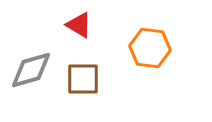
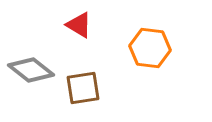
gray diamond: rotated 54 degrees clockwise
brown square: moved 9 px down; rotated 9 degrees counterclockwise
